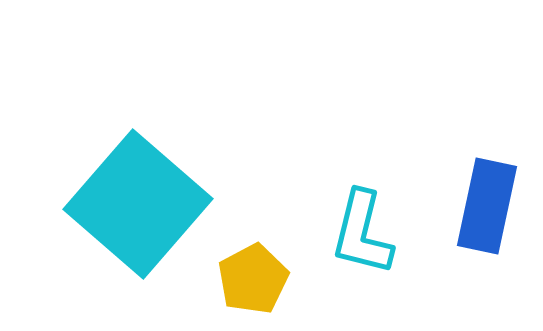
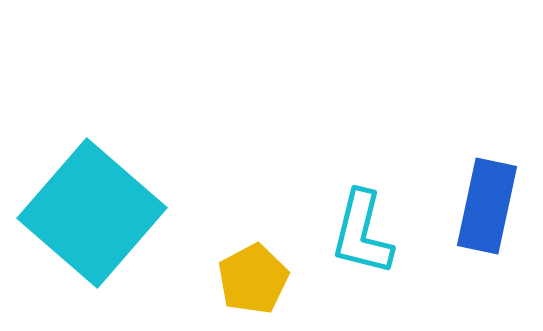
cyan square: moved 46 px left, 9 px down
